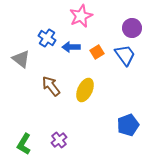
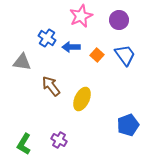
purple circle: moved 13 px left, 8 px up
orange square: moved 3 px down; rotated 16 degrees counterclockwise
gray triangle: moved 1 px right, 3 px down; rotated 30 degrees counterclockwise
yellow ellipse: moved 3 px left, 9 px down
purple cross: rotated 21 degrees counterclockwise
